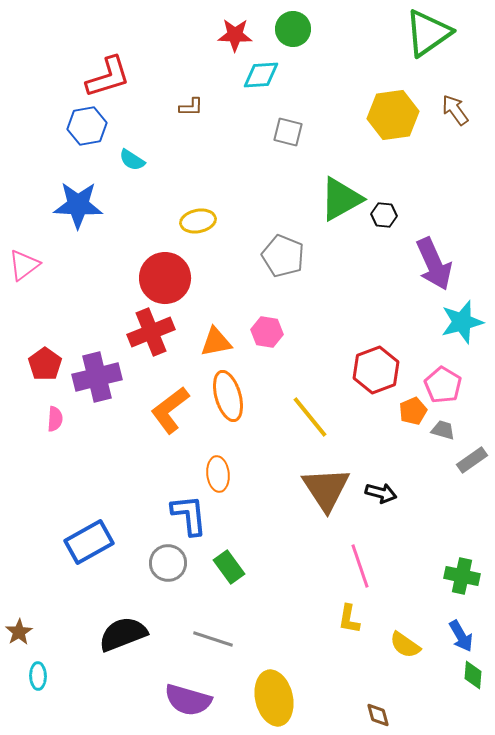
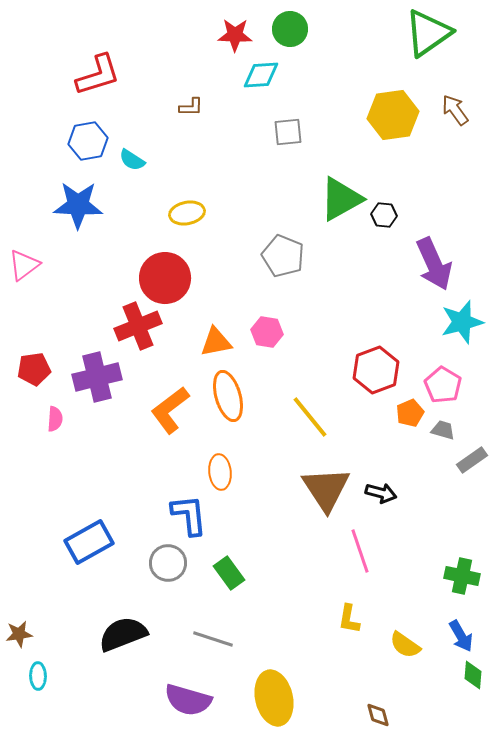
green circle at (293, 29): moved 3 px left
red L-shape at (108, 77): moved 10 px left, 2 px up
blue hexagon at (87, 126): moved 1 px right, 15 px down
gray square at (288, 132): rotated 20 degrees counterclockwise
yellow ellipse at (198, 221): moved 11 px left, 8 px up
red cross at (151, 332): moved 13 px left, 6 px up
red pentagon at (45, 364): moved 11 px left, 5 px down; rotated 28 degrees clockwise
orange pentagon at (413, 411): moved 3 px left, 2 px down
orange ellipse at (218, 474): moved 2 px right, 2 px up
pink line at (360, 566): moved 15 px up
green rectangle at (229, 567): moved 6 px down
brown star at (19, 632): moved 2 px down; rotated 24 degrees clockwise
